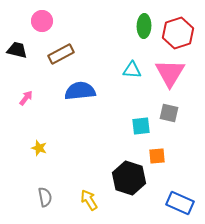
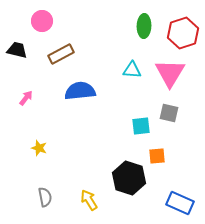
red hexagon: moved 5 px right
